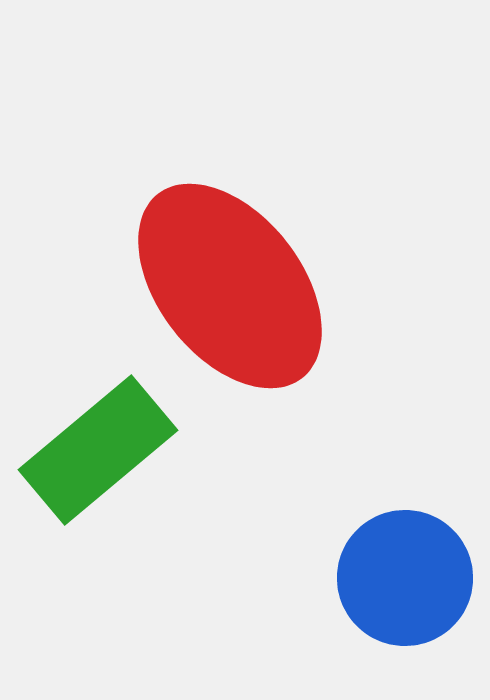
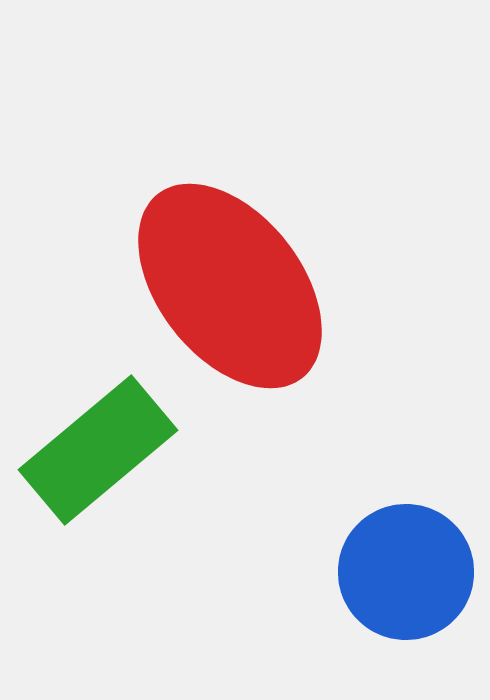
blue circle: moved 1 px right, 6 px up
